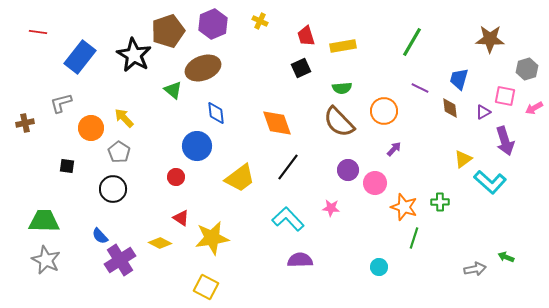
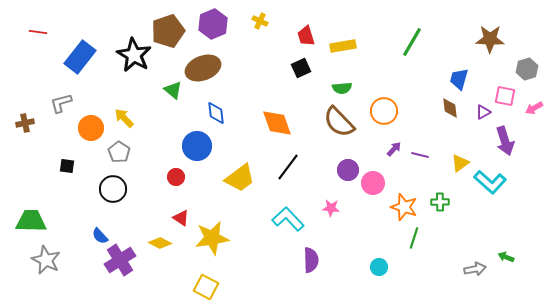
purple line at (420, 88): moved 67 px down; rotated 12 degrees counterclockwise
yellow triangle at (463, 159): moved 3 px left, 4 px down
pink circle at (375, 183): moved 2 px left
green trapezoid at (44, 221): moved 13 px left
purple semicircle at (300, 260): moved 11 px right; rotated 90 degrees clockwise
